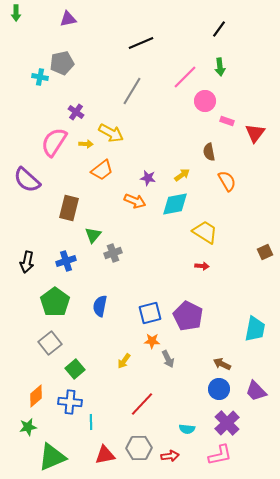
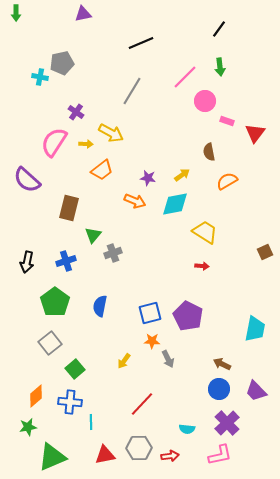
purple triangle at (68, 19): moved 15 px right, 5 px up
orange semicircle at (227, 181): rotated 90 degrees counterclockwise
